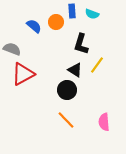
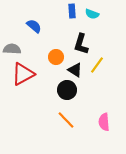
orange circle: moved 35 px down
gray semicircle: rotated 18 degrees counterclockwise
